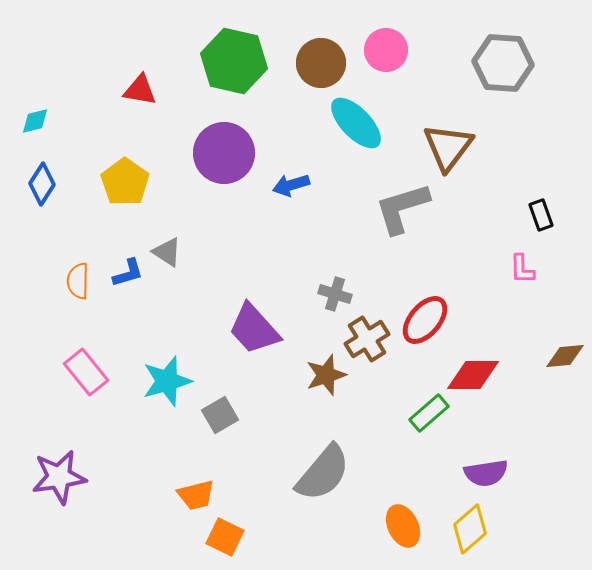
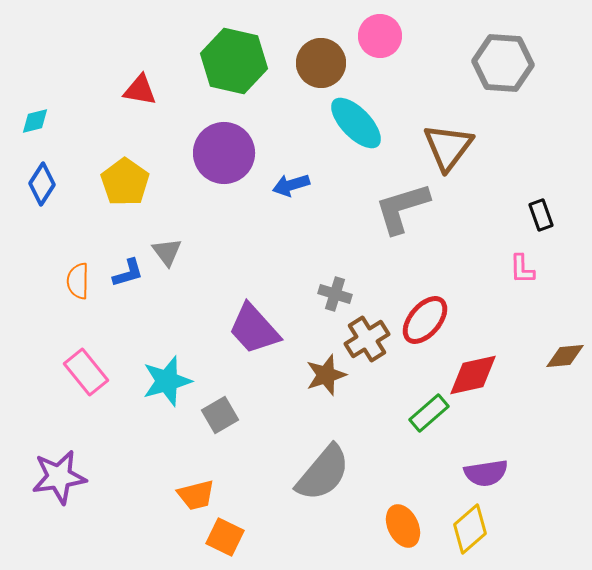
pink circle: moved 6 px left, 14 px up
gray triangle: rotated 20 degrees clockwise
red diamond: rotated 12 degrees counterclockwise
